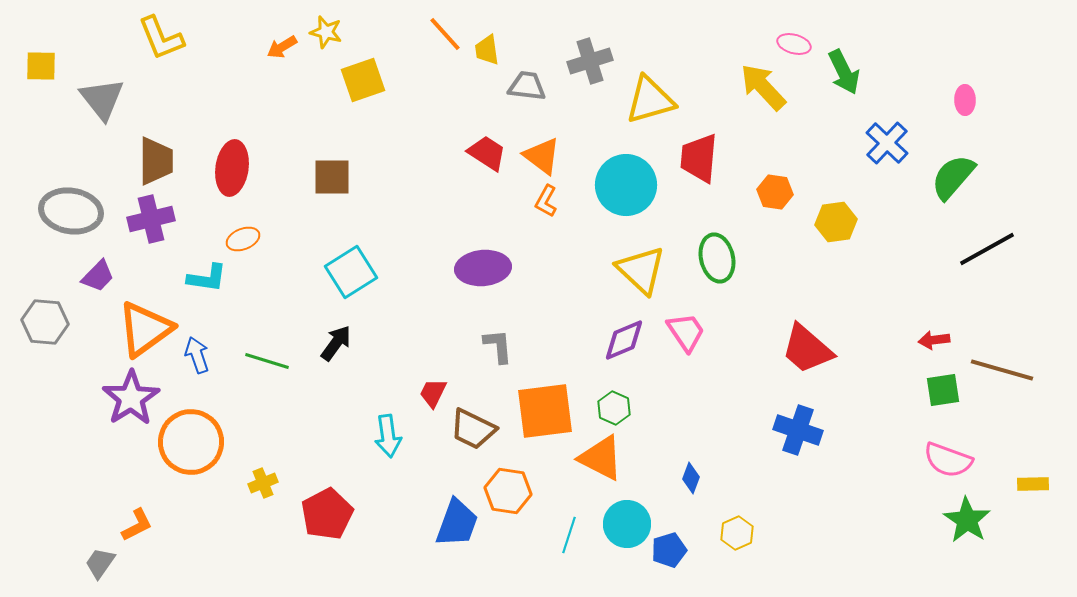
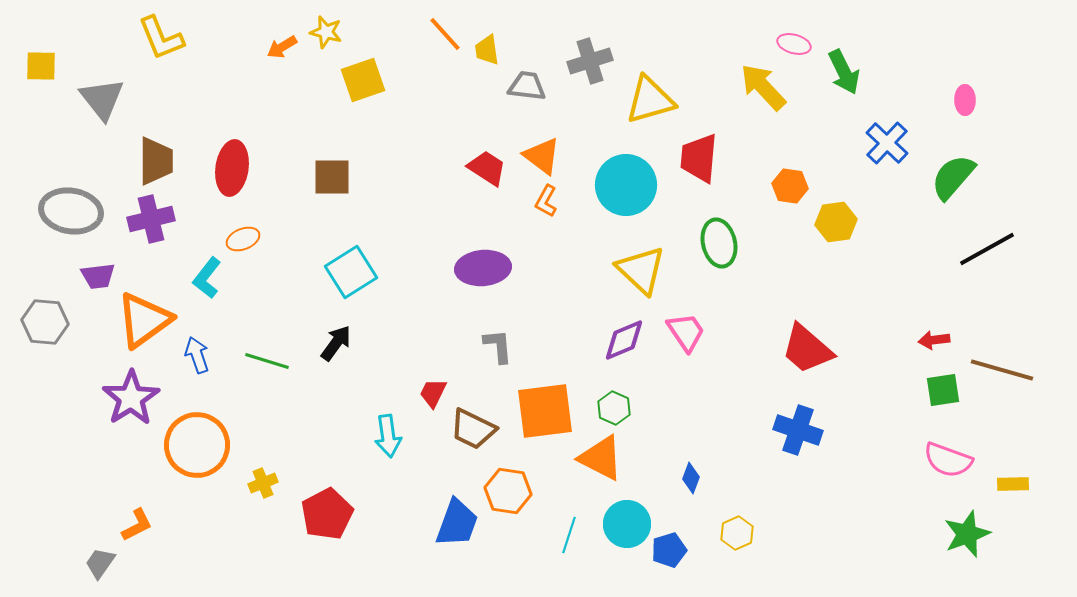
red trapezoid at (487, 153): moved 15 px down
orange hexagon at (775, 192): moved 15 px right, 6 px up
green ellipse at (717, 258): moved 2 px right, 15 px up
purple trapezoid at (98, 276): rotated 39 degrees clockwise
cyan L-shape at (207, 278): rotated 120 degrees clockwise
orange triangle at (145, 329): moved 1 px left, 9 px up
orange circle at (191, 442): moved 6 px right, 3 px down
yellow rectangle at (1033, 484): moved 20 px left
green star at (967, 520): moved 14 px down; rotated 18 degrees clockwise
